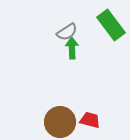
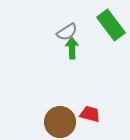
red trapezoid: moved 6 px up
